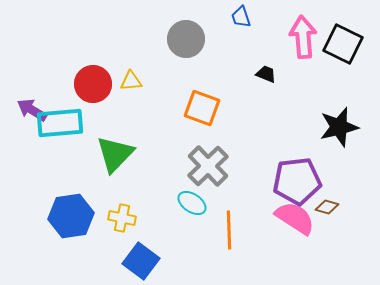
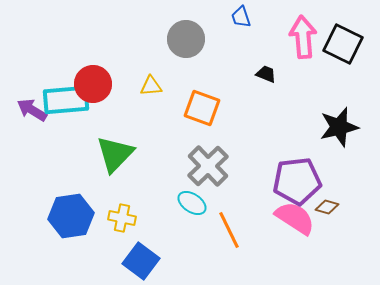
yellow triangle: moved 20 px right, 5 px down
cyan rectangle: moved 6 px right, 23 px up
orange line: rotated 24 degrees counterclockwise
